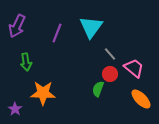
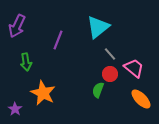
cyan triangle: moved 7 px right; rotated 15 degrees clockwise
purple line: moved 1 px right, 7 px down
green semicircle: moved 1 px down
orange star: rotated 25 degrees clockwise
